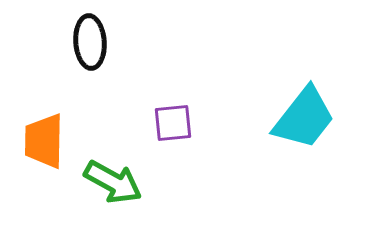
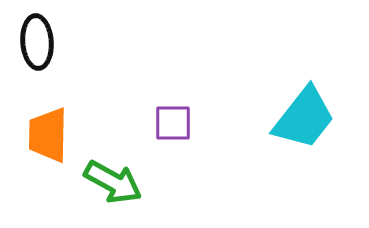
black ellipse: moved 53 px left
purple square: rotated 6 degrees clockwise
orange trapezoid: moved 4 px right, 6 px up
